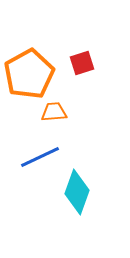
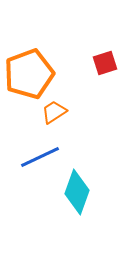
red square: moved 23 px right
orange pentagon: rotated 9 degrees clockwise
orange trapezoid: rotated 28 degrees counterclockwise
